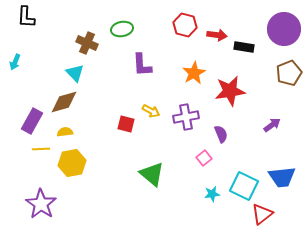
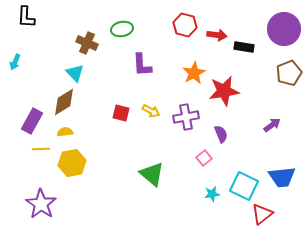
red star: moved 6 px left
brown diamond: rotated 16 degrees counterclockwise
red square: moved 5 px left, 11 px up
